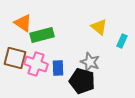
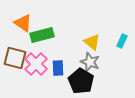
yellow triangle: moved 7 px left, 15 px down
pink cross: rotated 25 degrees clockwise
black pentagon: moved 1 px left; rotated 15 degrees clockwise
